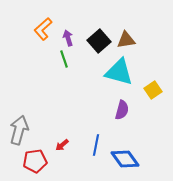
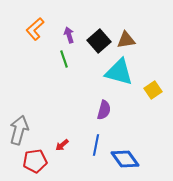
orange L-shape: moved 8 px left
purple arrow: moved 1 px right, 3 px up
purple semicircle: moved 18 px left
